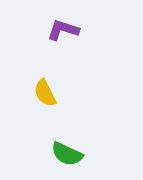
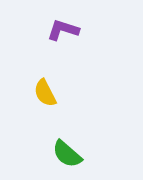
green semicircle: rotated 16 degrees clockwise
